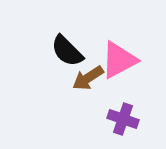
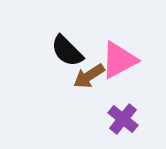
brown arrow: moved 1 px right, 2 px up
purple cross: rotated 20 degrees clockwise
